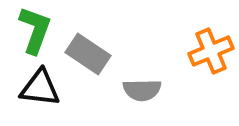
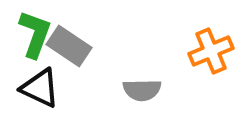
green L-shape: moved 4 px down
gray rectangle: moved 19 px left, 8 px up
black triangle: rotated 18 degrees clockwise
